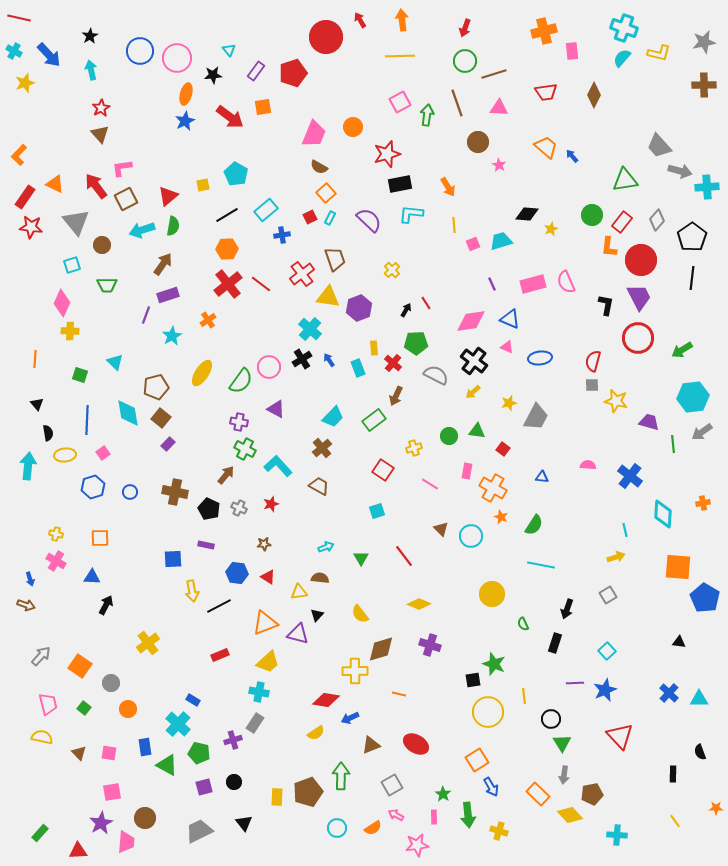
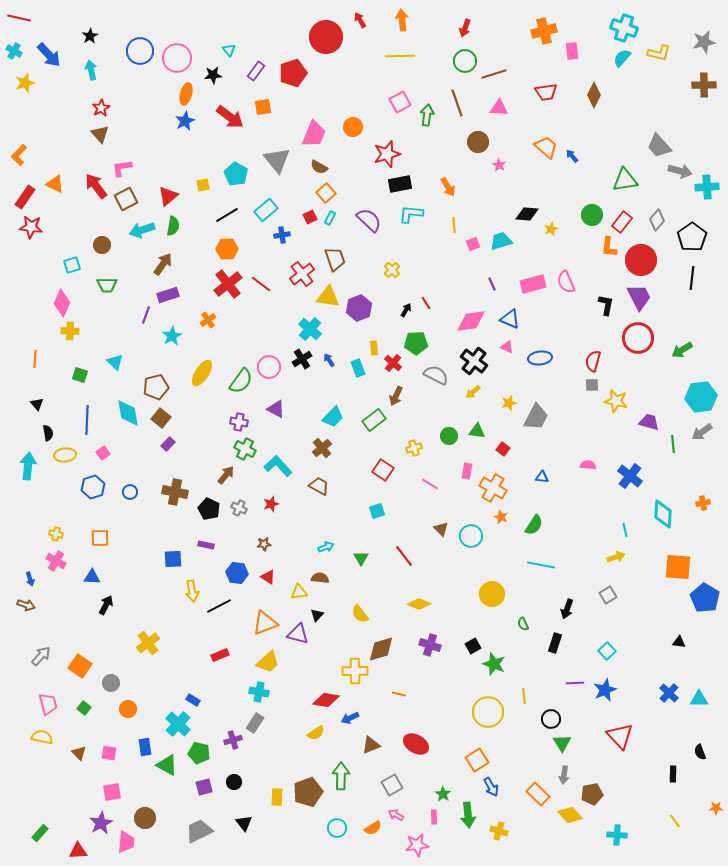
gray triangle at (76, 222): moved 201 px right, 62 px up
cyan hexagon at (693, 397): moved 8 px right
black square at (473, 680): moved 34 px up; rotated 21 degrees counterclockwise
